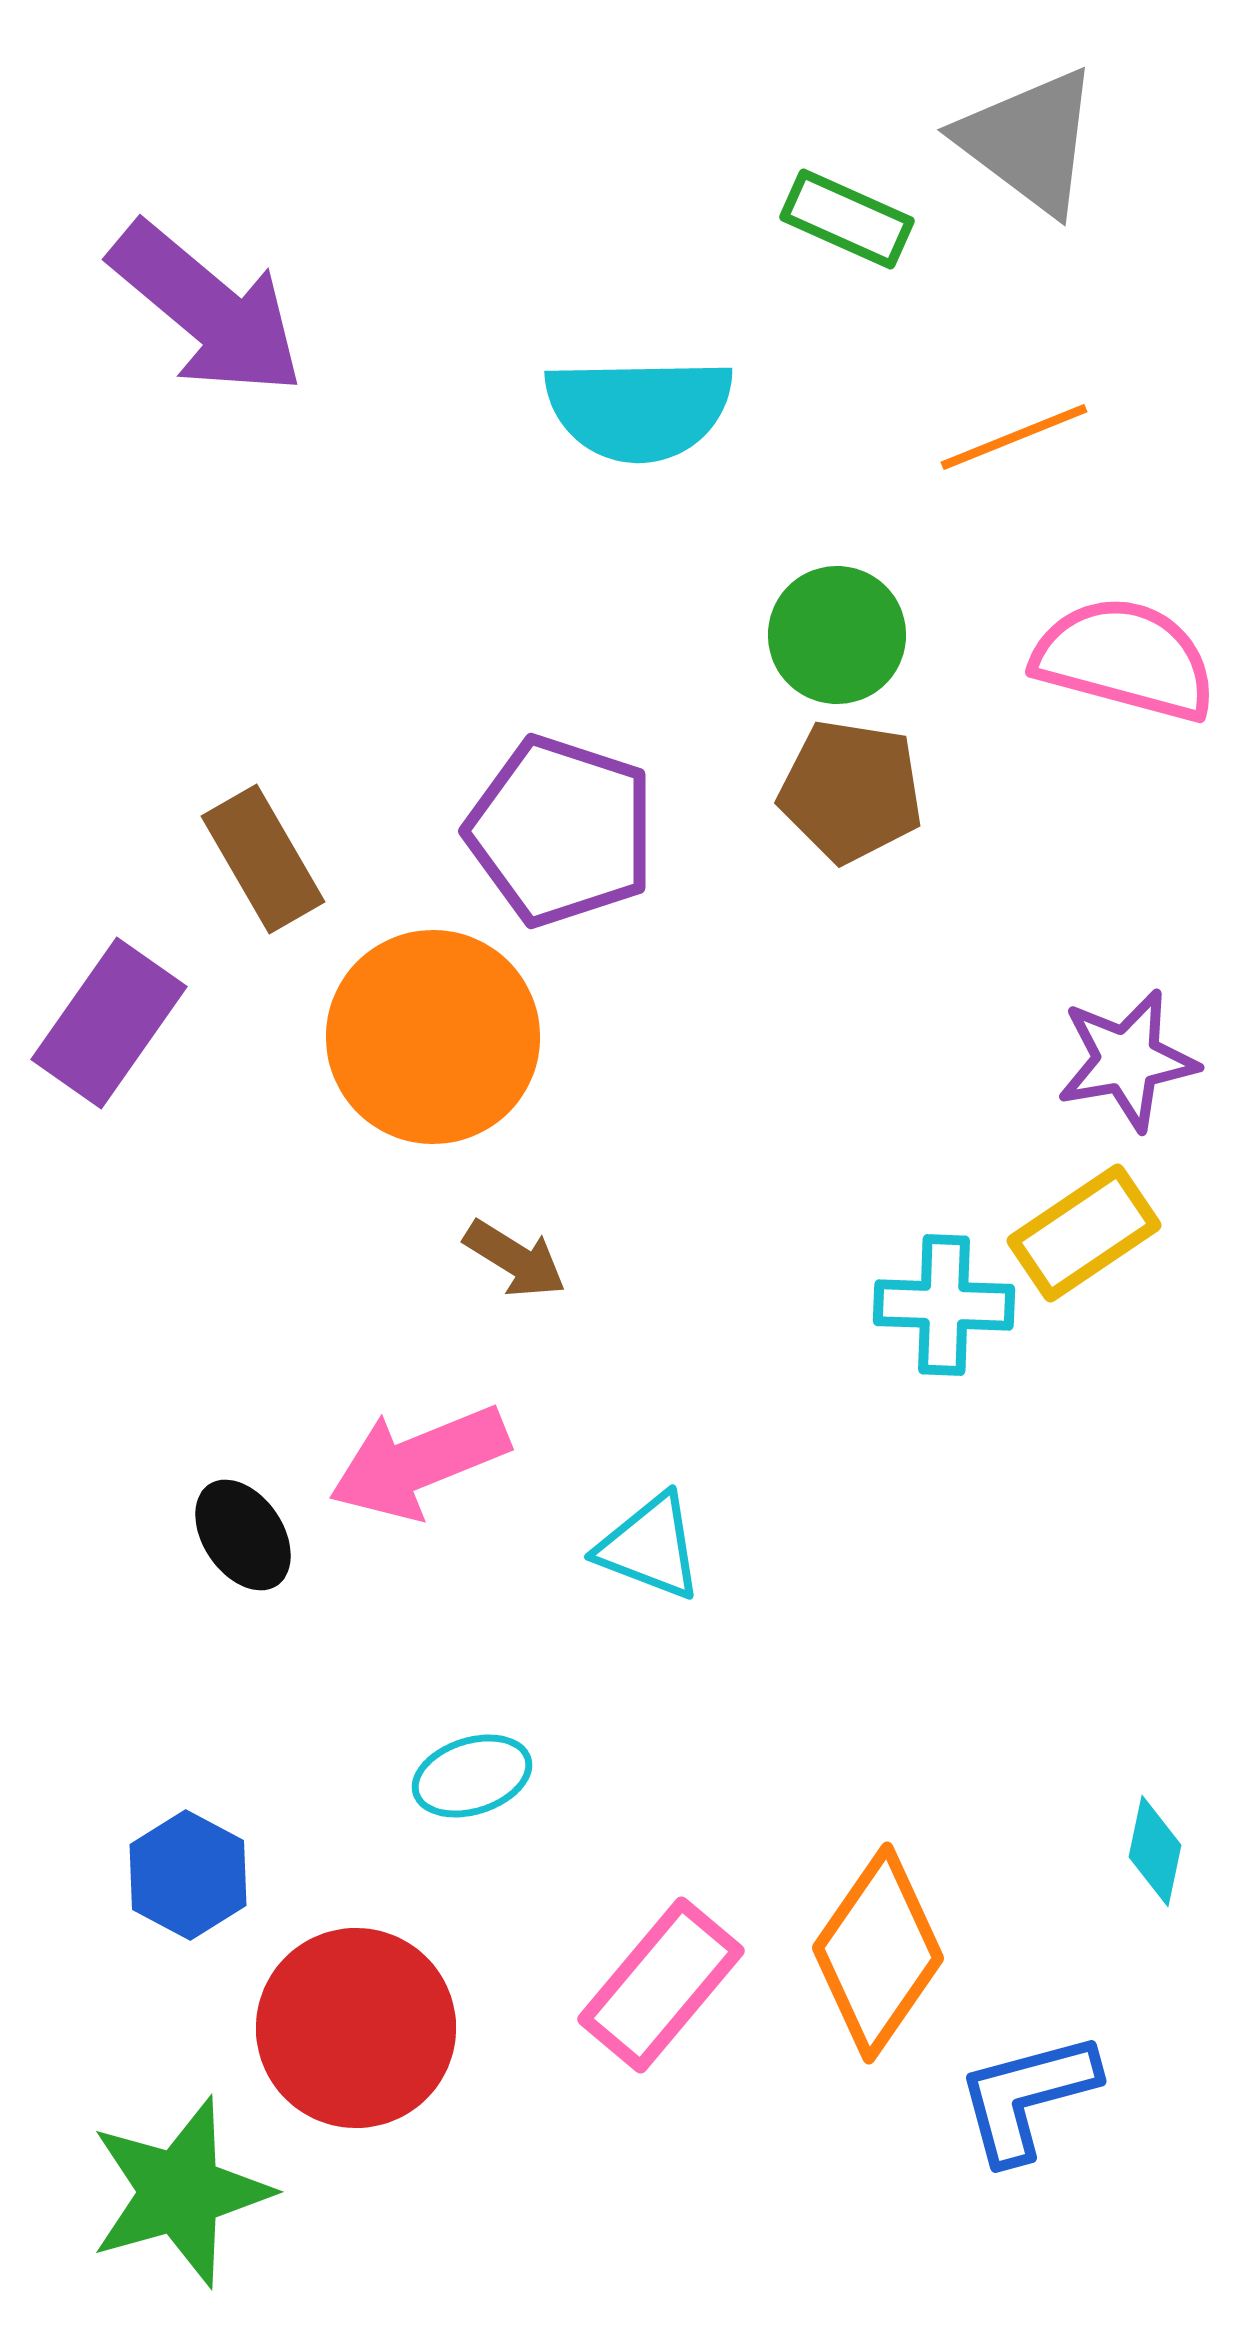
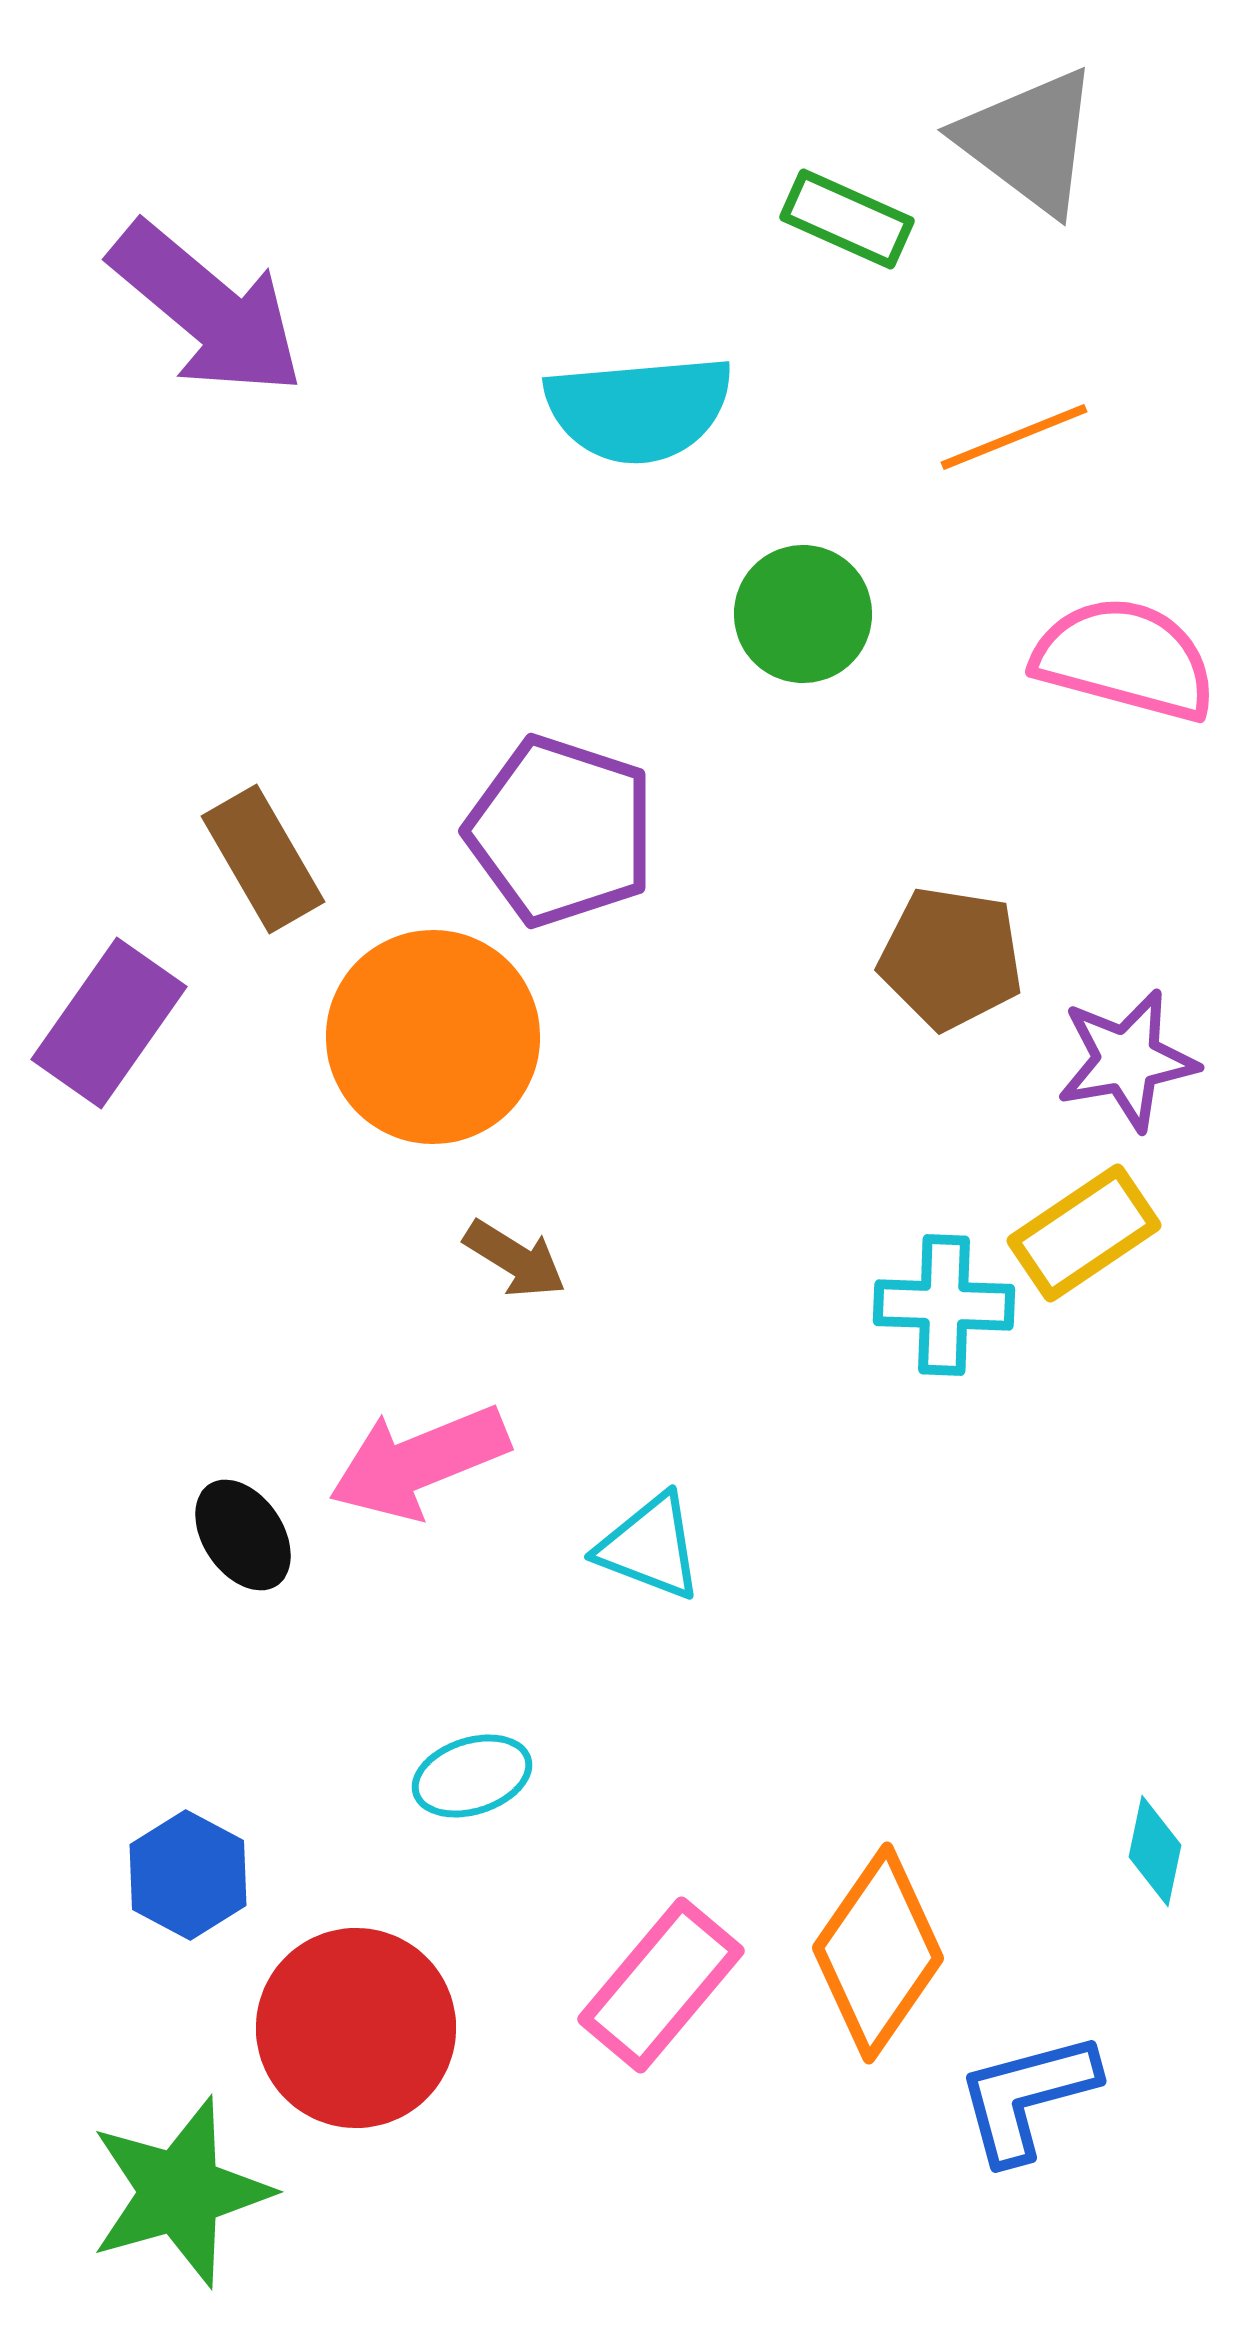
cyan semicircle: rotated 4 degrees counterclockwise
green circle: moved 34 px left, 21 px up
brown pentagon: moved 100 px right, 167 px down
